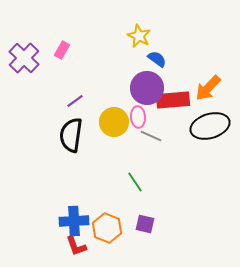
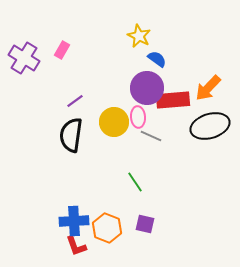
purple cross: rotated 12 degrees counterclockwise
